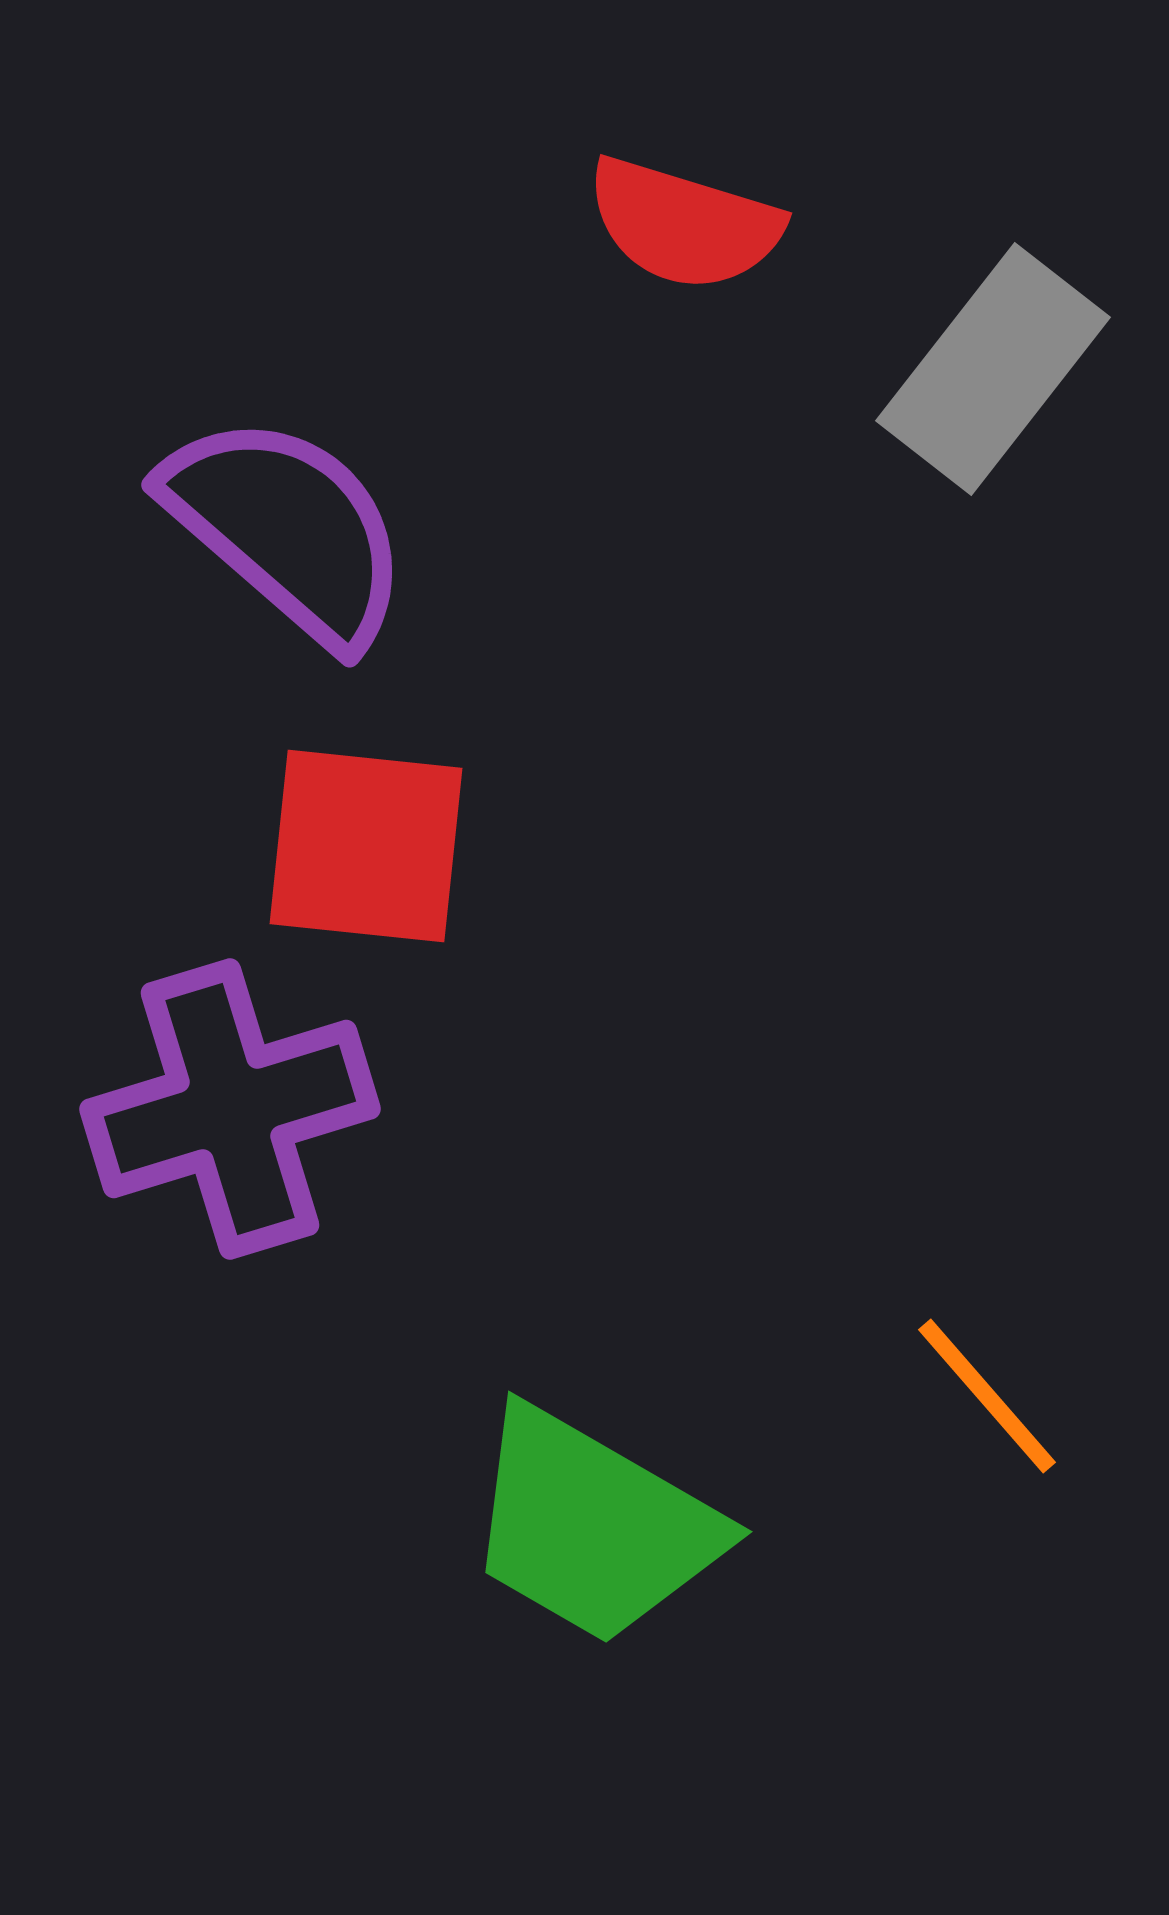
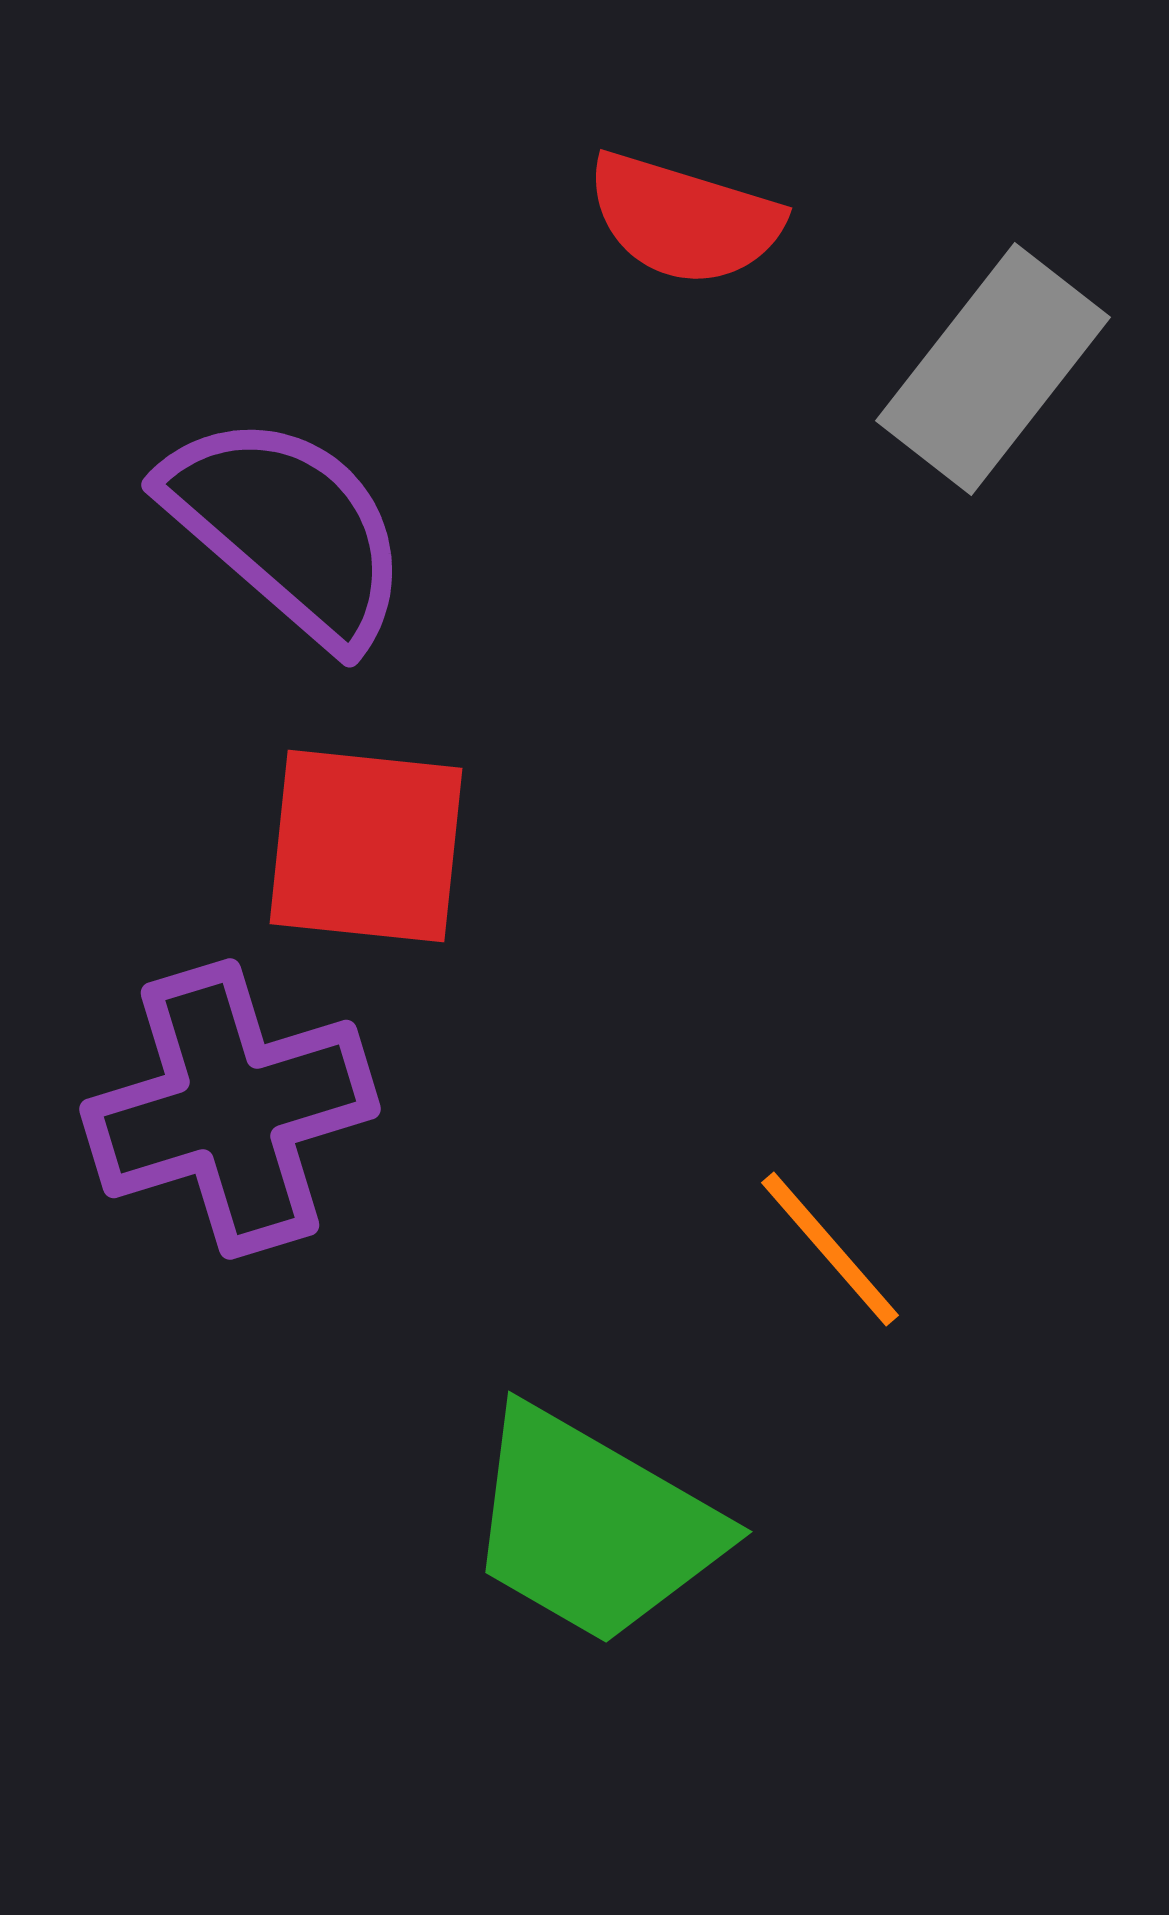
red semicircle: moved 5 px up
orange line: moved 157 px left, 147 px up
